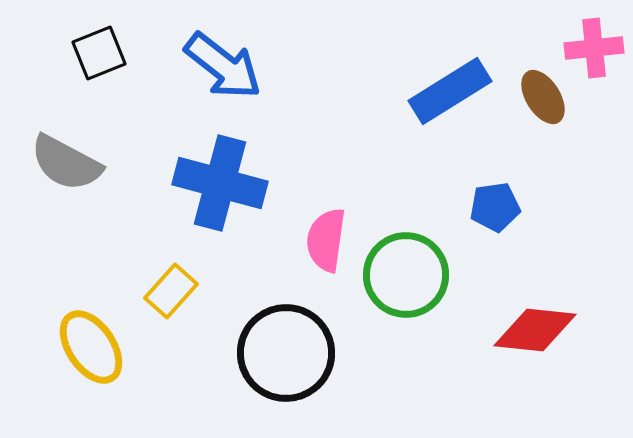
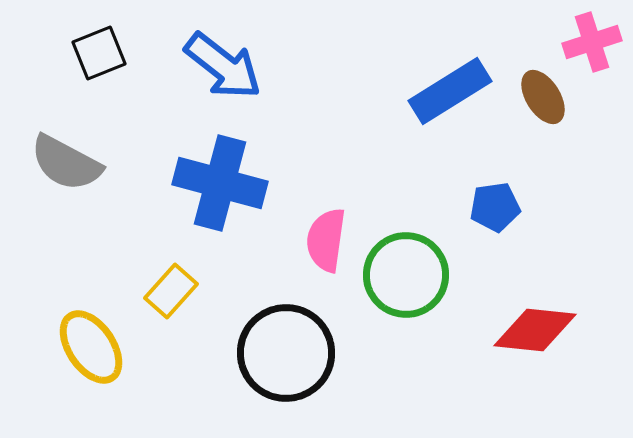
pink cross: moved 2 px left, 6 px up; rotated 12 degrees counterclockwise
